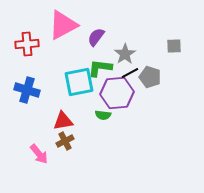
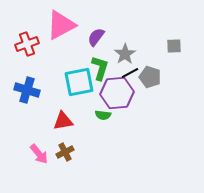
pink triangle: moved 2 px left
red cross: rotated 15 degrees counterclockwise
green L-shape: rotated 100 degrees clockwise
brown cross: moved 11 px down
